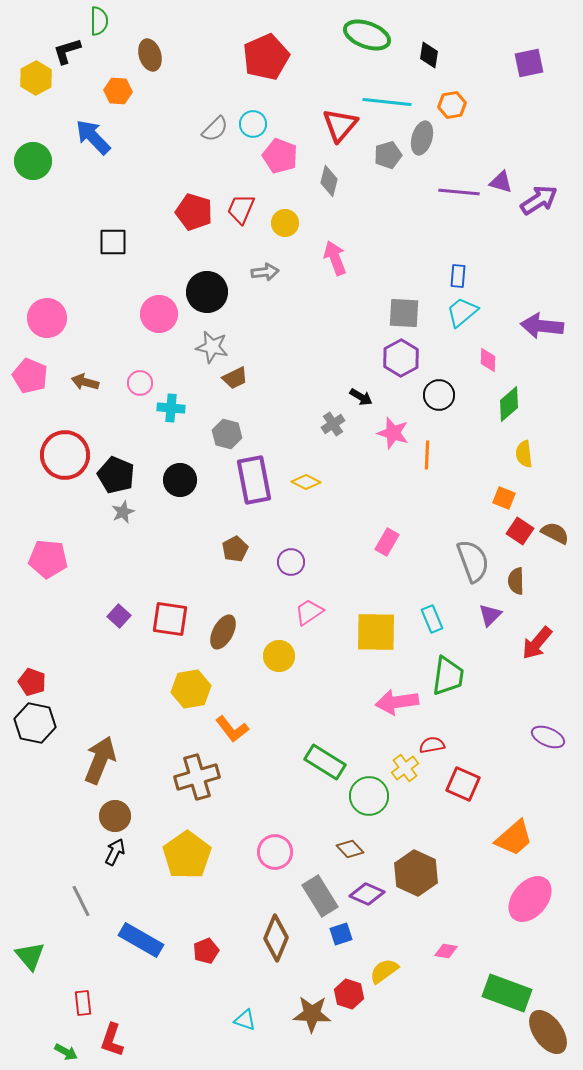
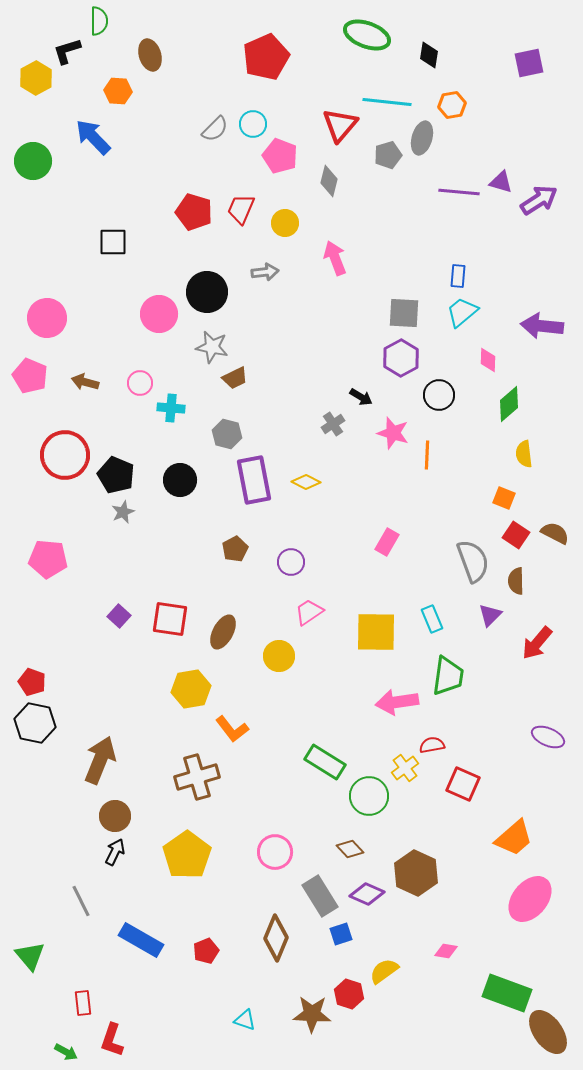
red square at (520, 531): moved 4 px left, 4 px down
